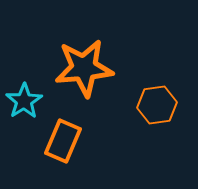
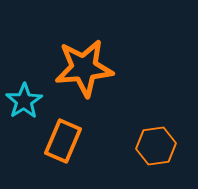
orange hexagon: moved 1 px left, 41 px down
